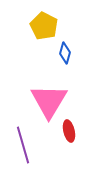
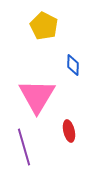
blue diamond: moved 8 px right, 12 px down; rotated 15 degrees counterclockwise
pink triangle: moved 12 px left, 5 px up
purple line: moved 1 px right, 2 px down
